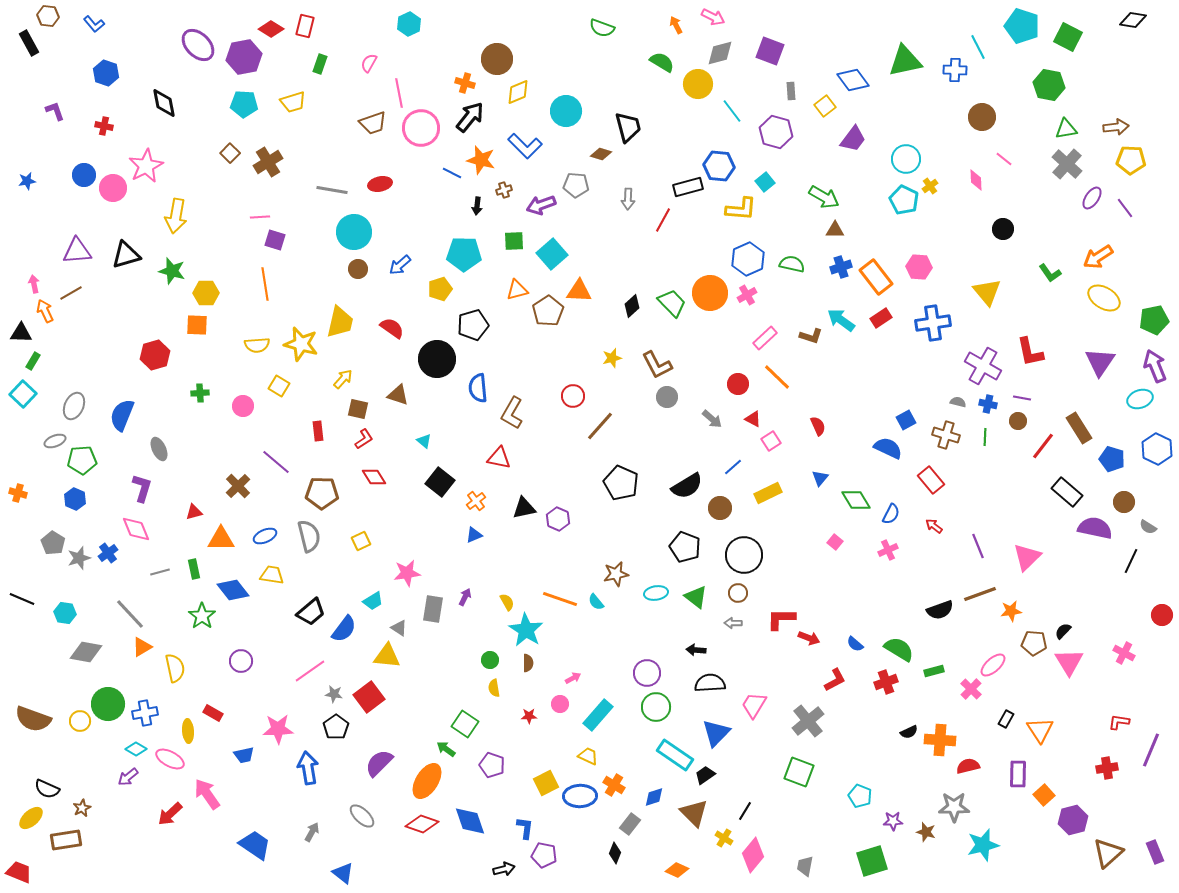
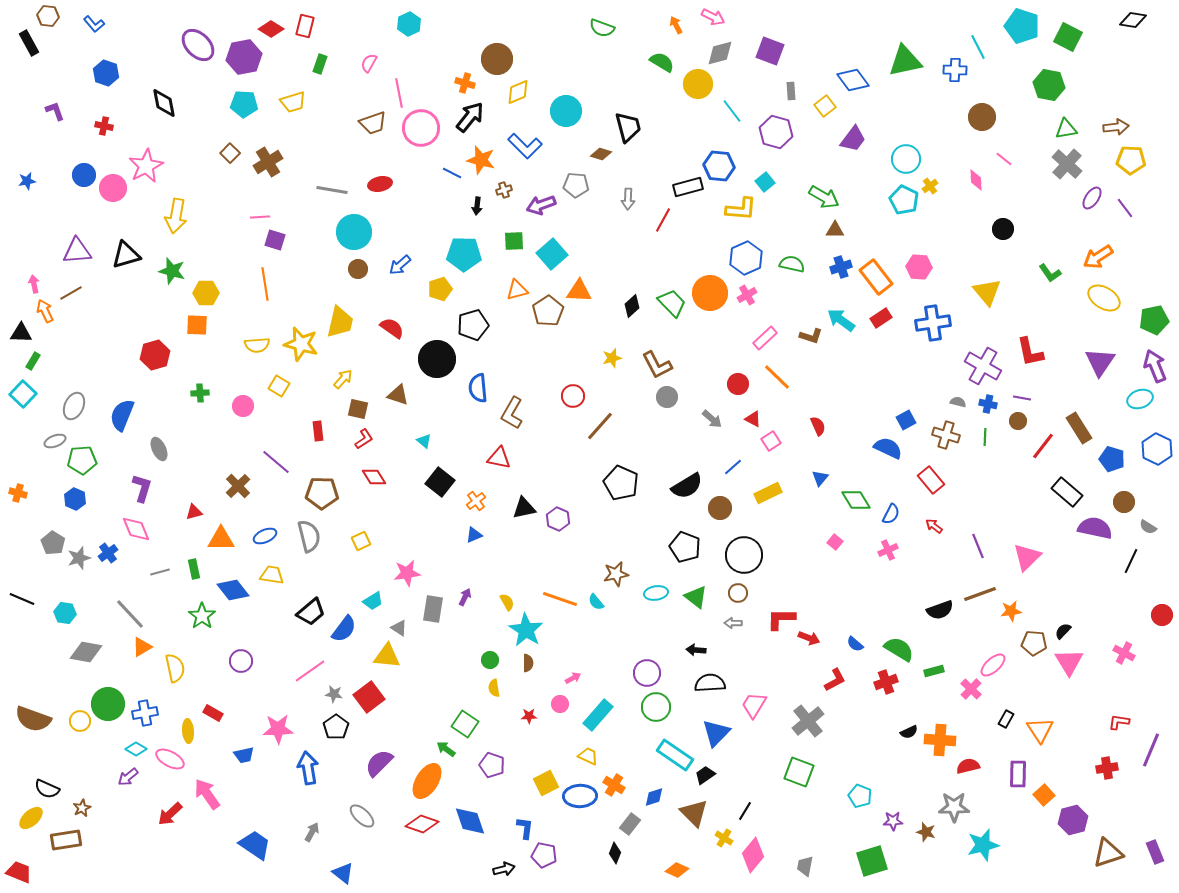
blue hexagon at (748, 259): moved 2 px left, 1 px up
brown triangle at (1108, 853): rotated 24 degrees clockwise
